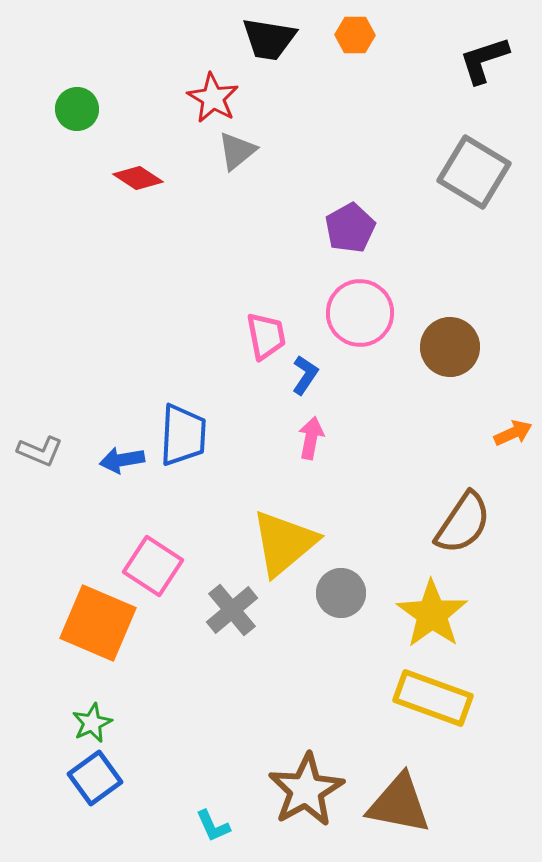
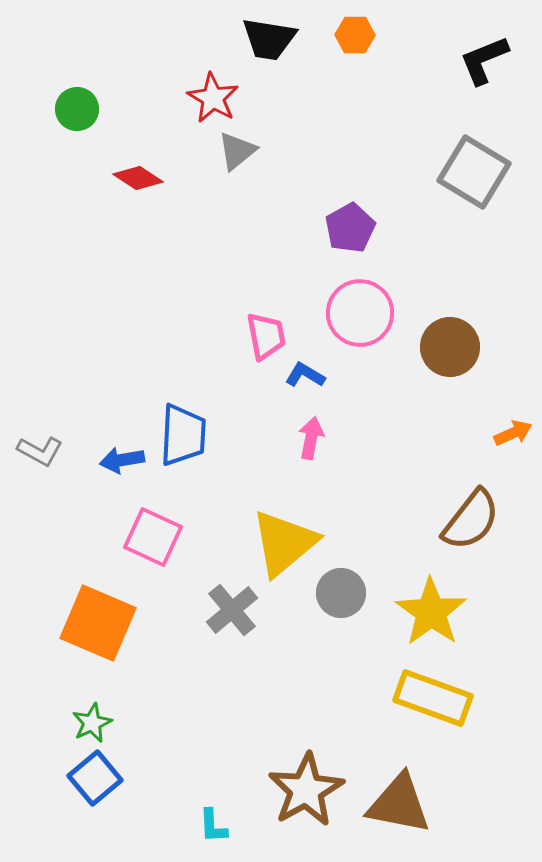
black L-shape: rotated 4 degrees counterclockwise
blue L-shape: rotated 93 degrees counterclockwise
gray L-shape: rotated 6 degrees clockwise
brown semicircle: moved 8 px right, 3 px up; rotated 4 degrees clockwise
pink square: moved 29 px up; rotated 8 degrees counterclockwise
yellow star: moved 1 px left, 2 px up
blue square: rotated 4 degrees counterclockwise
cyan L-shape: rotated 21 degrees clockwise
